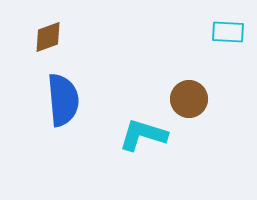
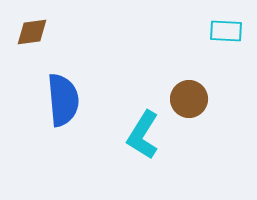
cyan rectangle: moved 2 px left, 1 px up
brown diamond: moved 16 px left, 5 px up; rotated 12 degrees clockwise
cyan L-shape: rotated 75 degrees counterclockwise
